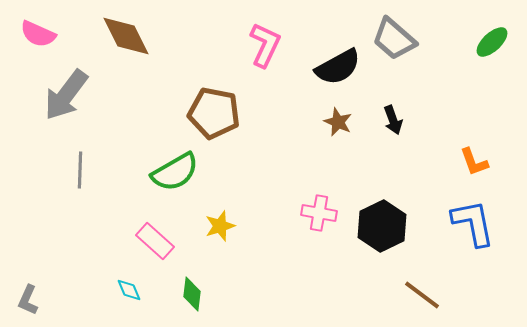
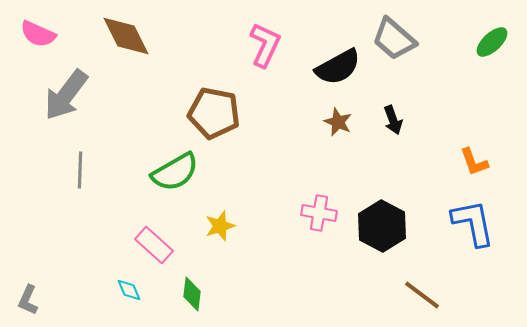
black hexagon: rotated 6 degrees counterclockwise
pink rectangle: moved 1 px left, 4 px down
